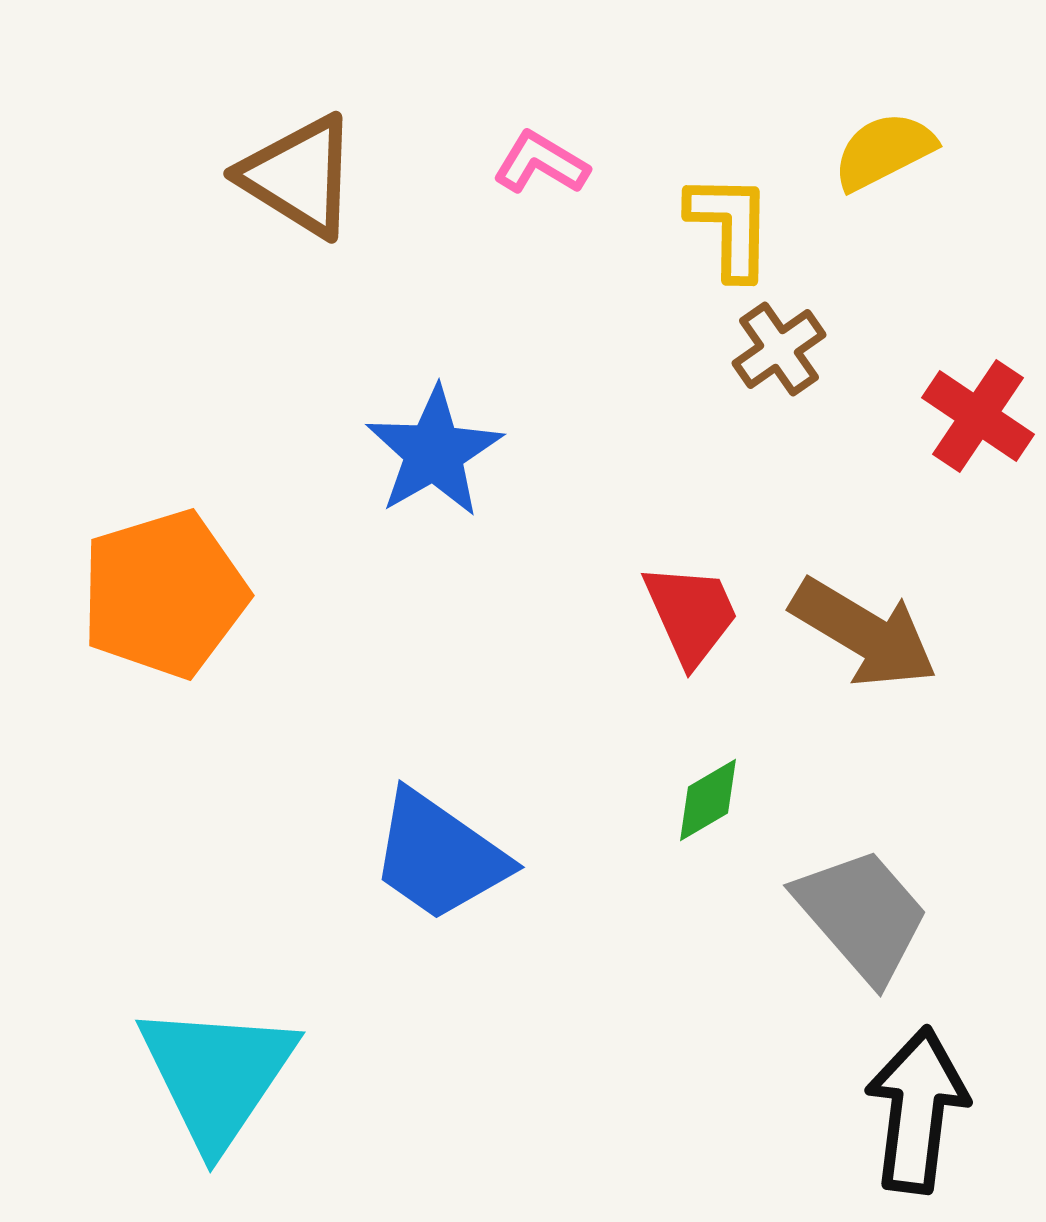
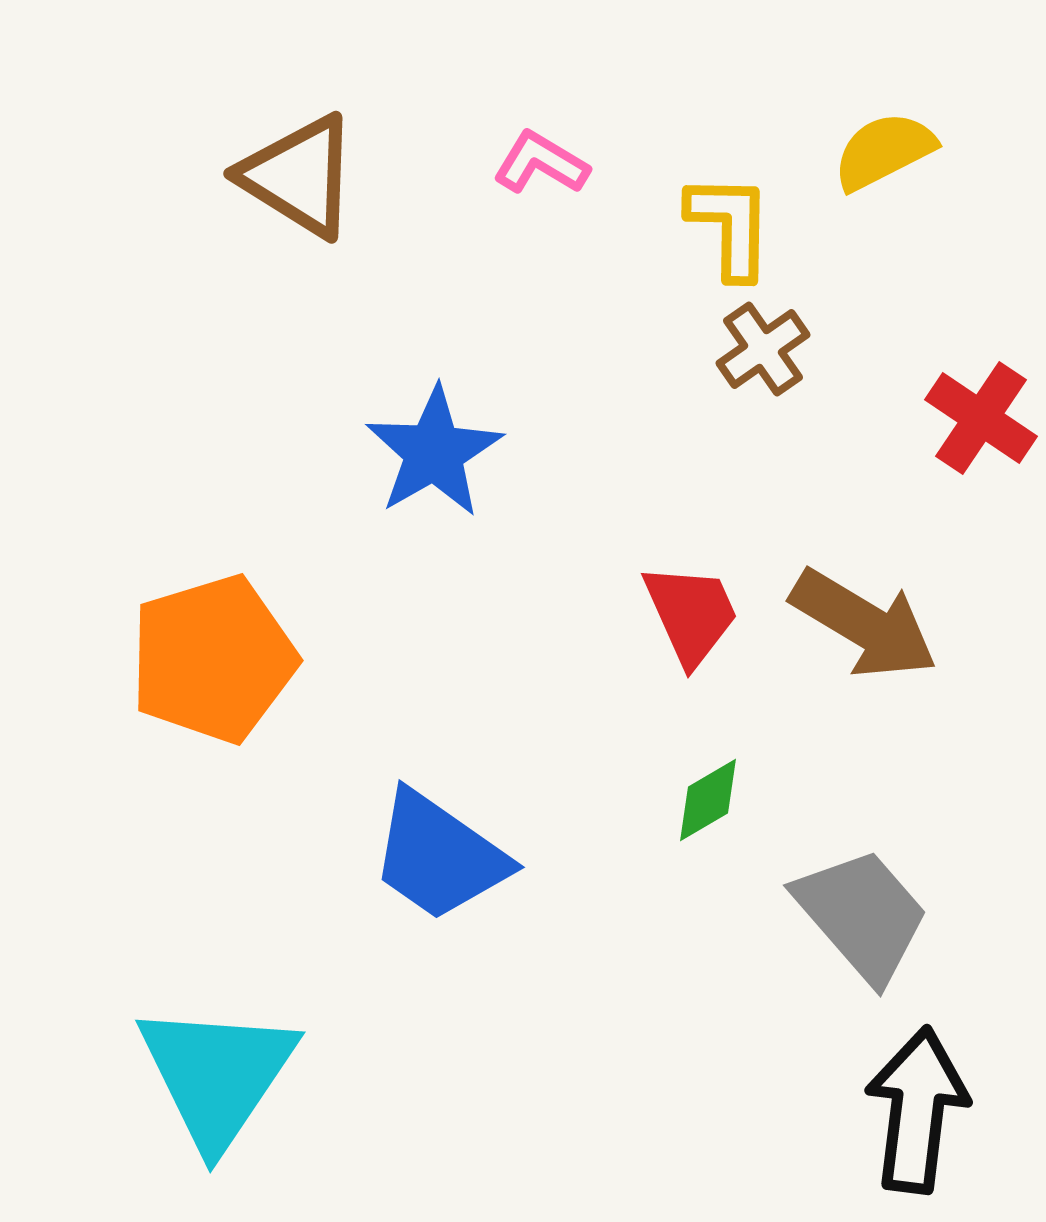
brown cross: moved 16 px left
red cross: moved 3 px right, 2 px down
orange pentagon: moved 49 px right, 65 px down
brown arrow: moved 9 px up
